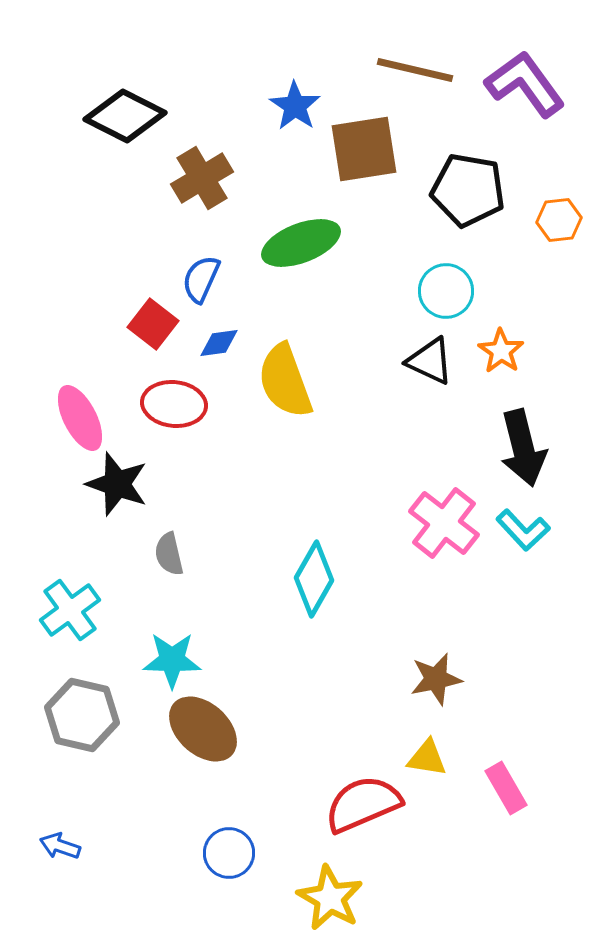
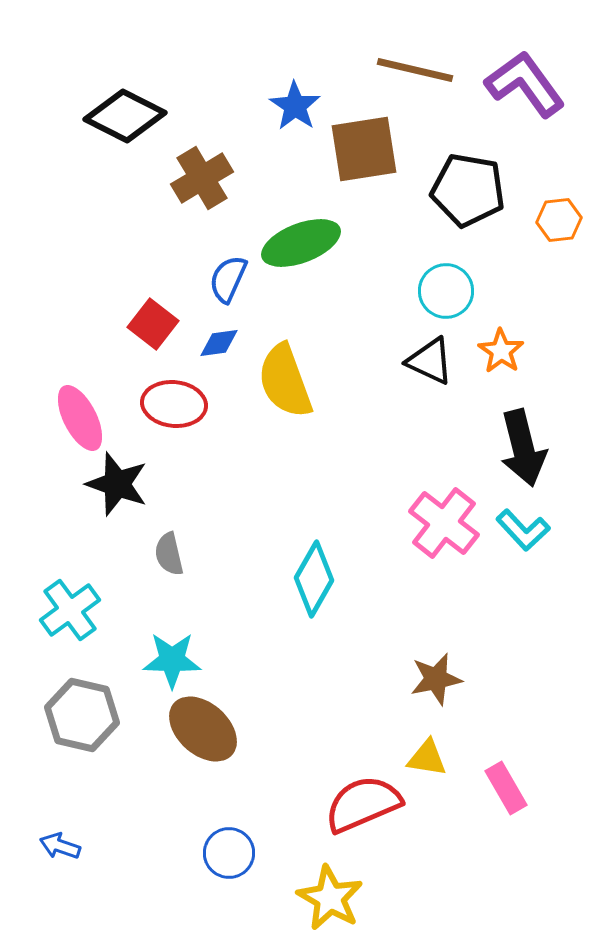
blue semicircle: moved 27 px right
